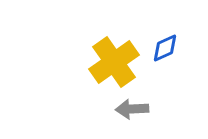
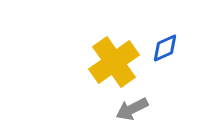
gray arrow: rotated 24 degrees counterclockwise
